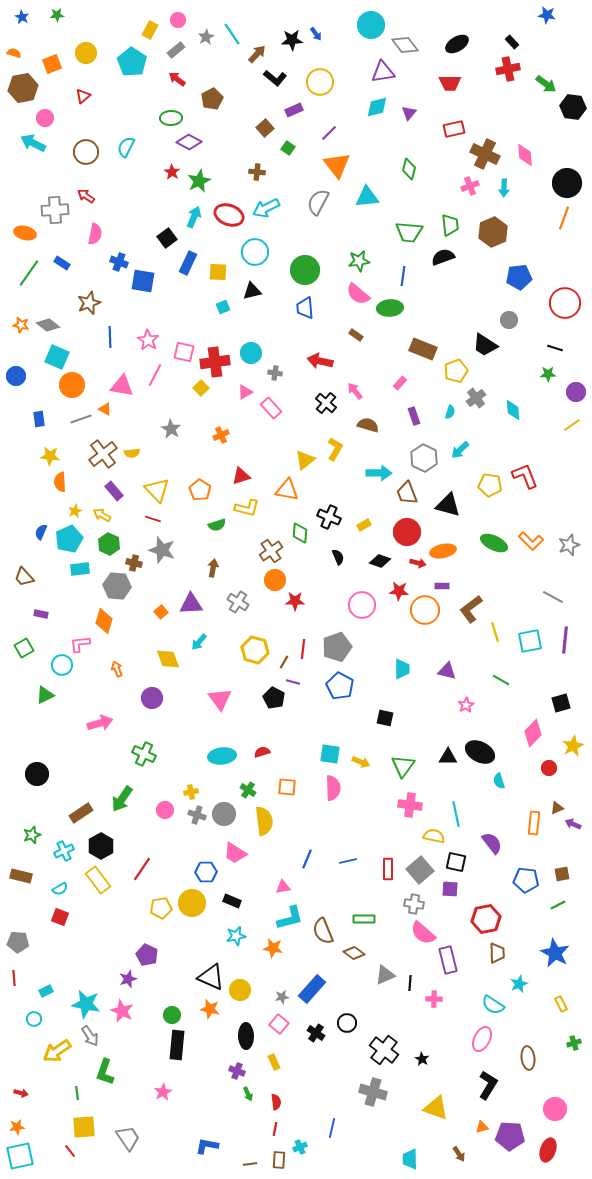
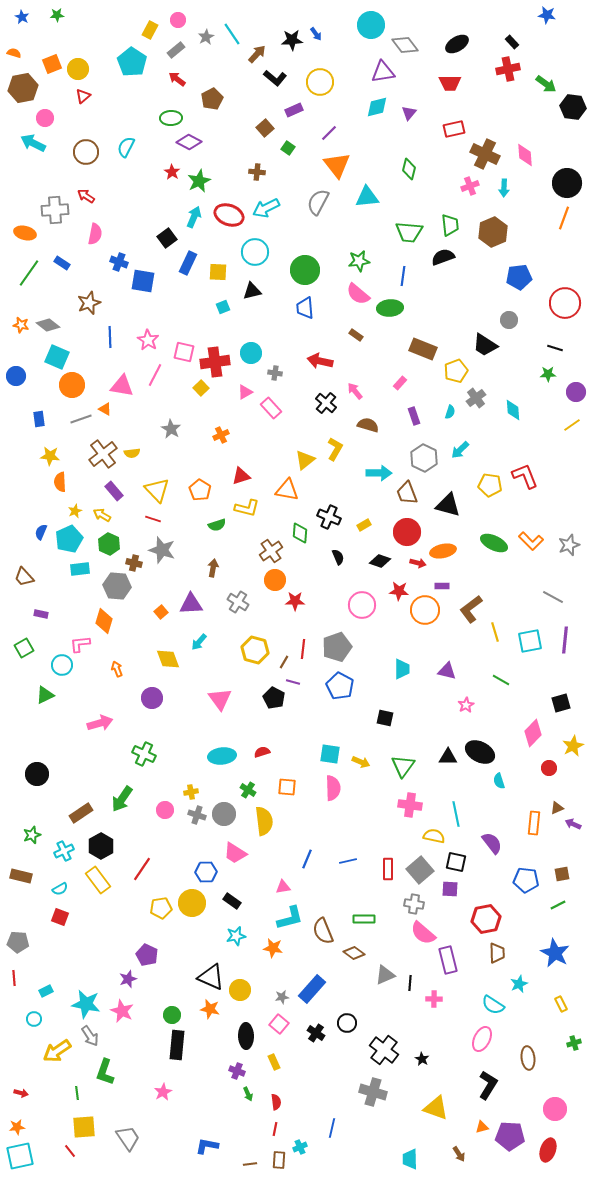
yellow circle at (86, 53): moved 8 px left, 16 px down
black rectangle at (232, 901): rotated 12 degrees clockwise
